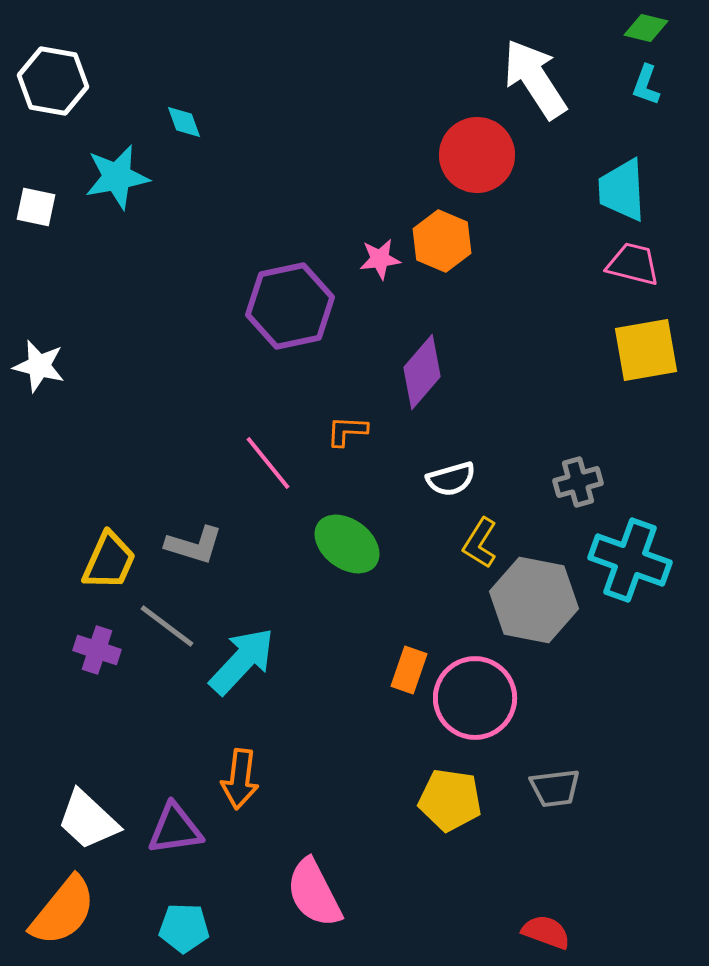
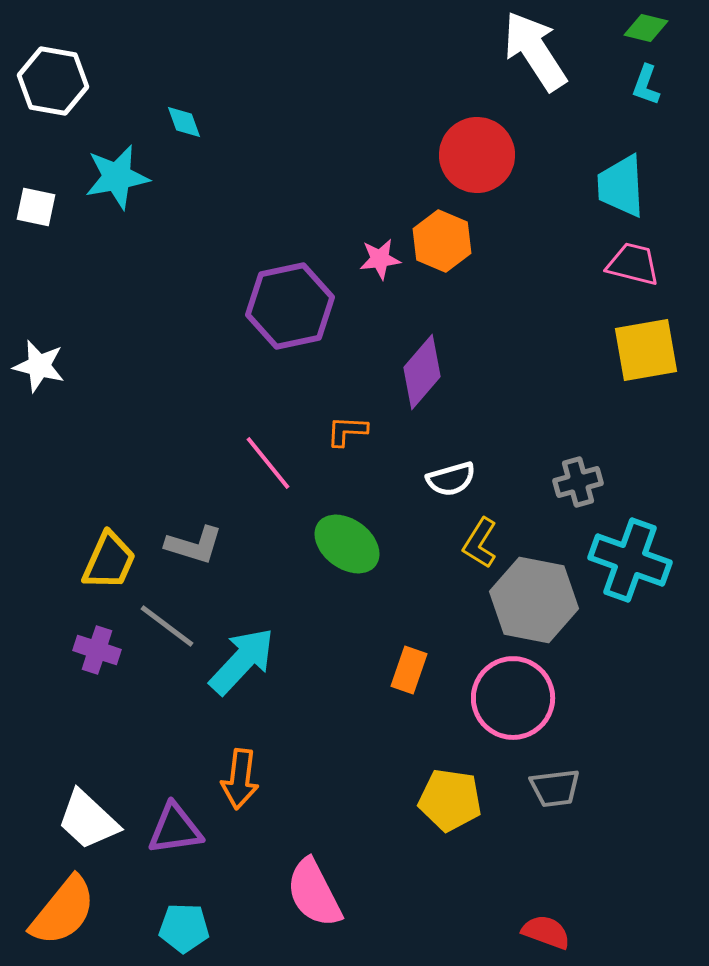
white arrow: moved 28 px up
cyan trapezoid: moved 1 px left, 4 px up
pink circle: moved 38 px right
